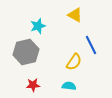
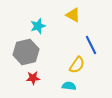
yellow triangle: moved 2 px left
yellow semicircle: moved 3 px right, 3 px down
red star: moved 7 px up
